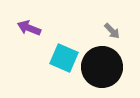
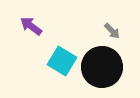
purple arrow: moved 2 px right, 2 px up; rotated 15 degrees clockwise
cyan square: moved 2 px left, 3 px down; rotated 8 degrees clockwise
